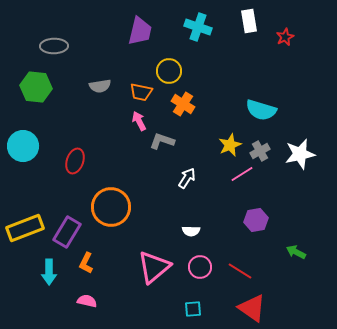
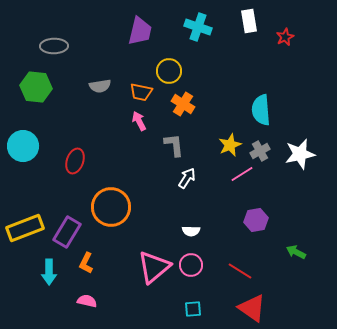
cyan semicircle: rotated 68 degrees clockwise
gray L-shape: moved 12 px right, 4 px down; rotated 65 degrees clockwise
pink circle: moved 9 px left, 2 px up
